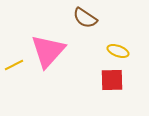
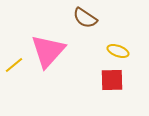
yellow line: rotated 12 degrees counterclockwise
